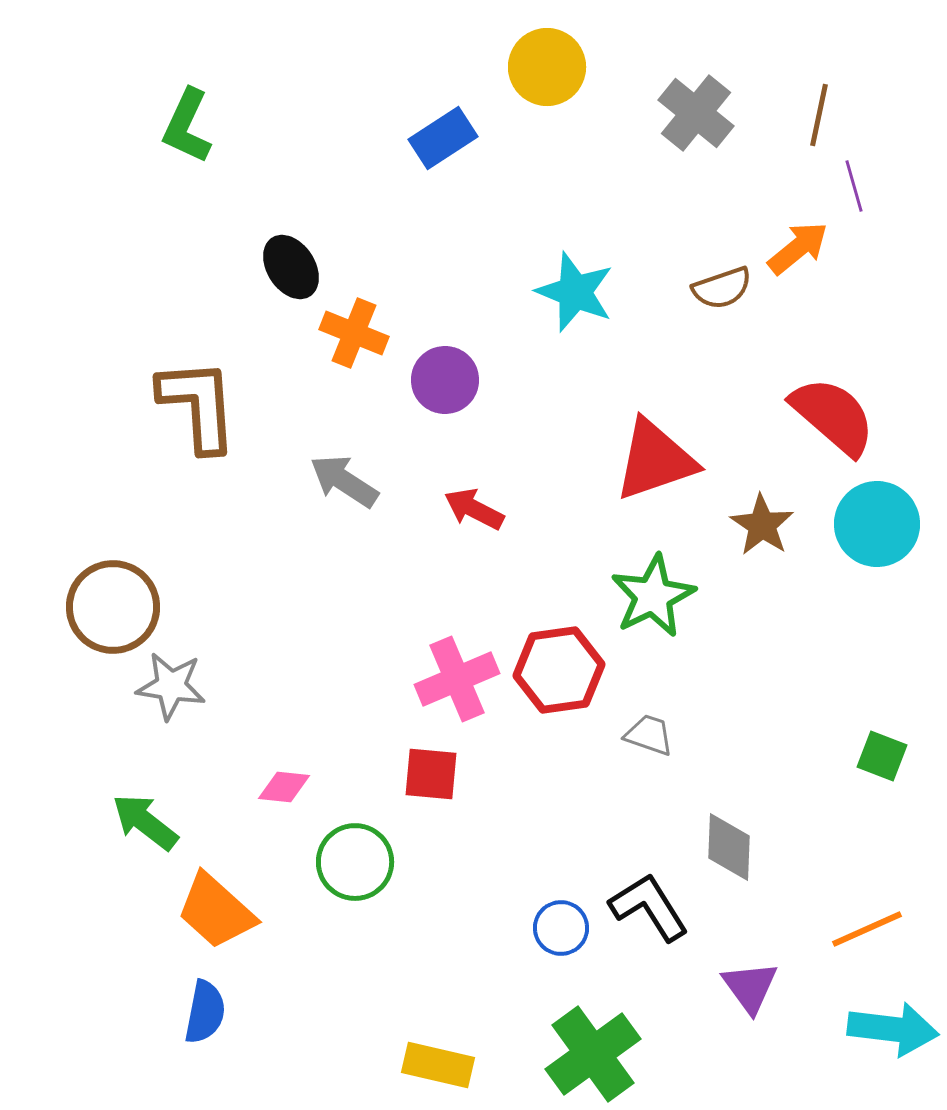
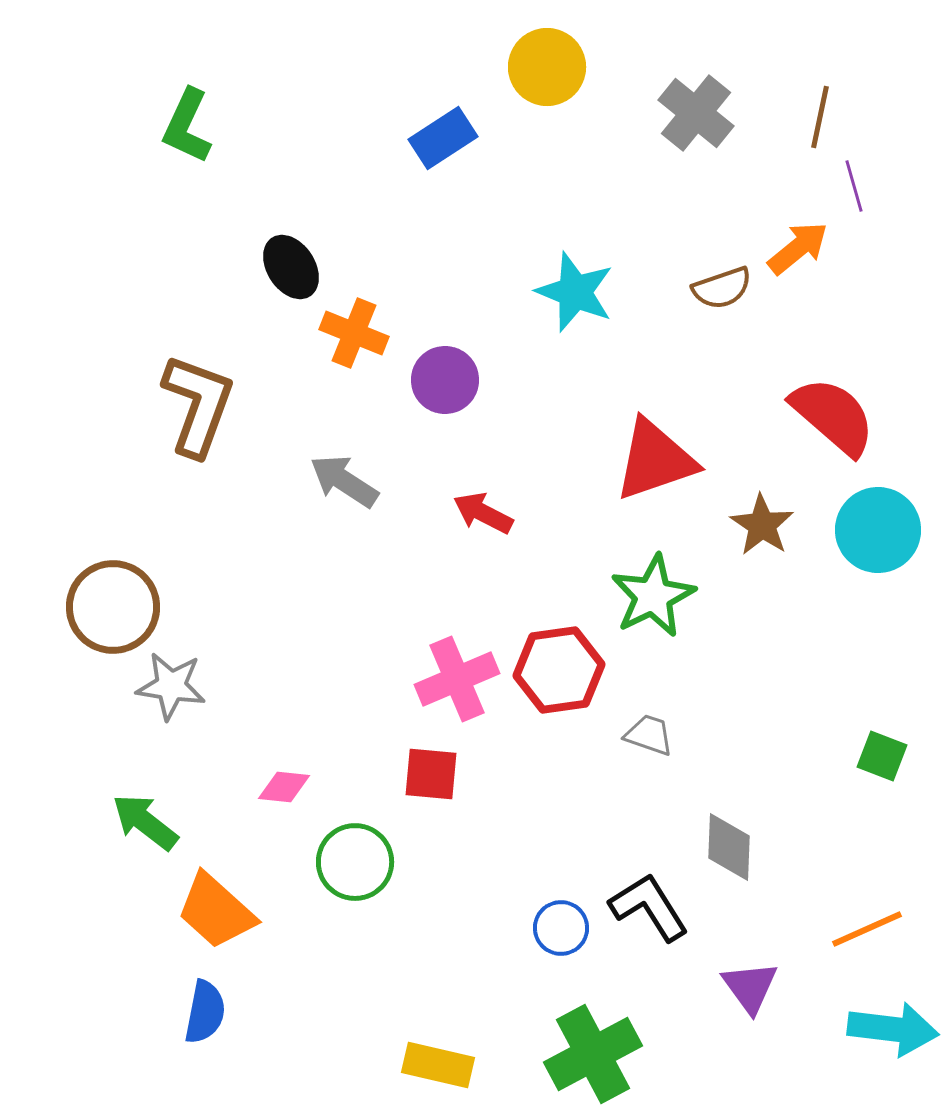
brown line: moved 1 px right, 2 px down
brown L-shape: rotated 24 degrees clockwise
red arrow: moved 9 px right, 4 px down
cyan circle: moved 1 px right, 6 px down
green cross: rotated 8 degrees clockwise
